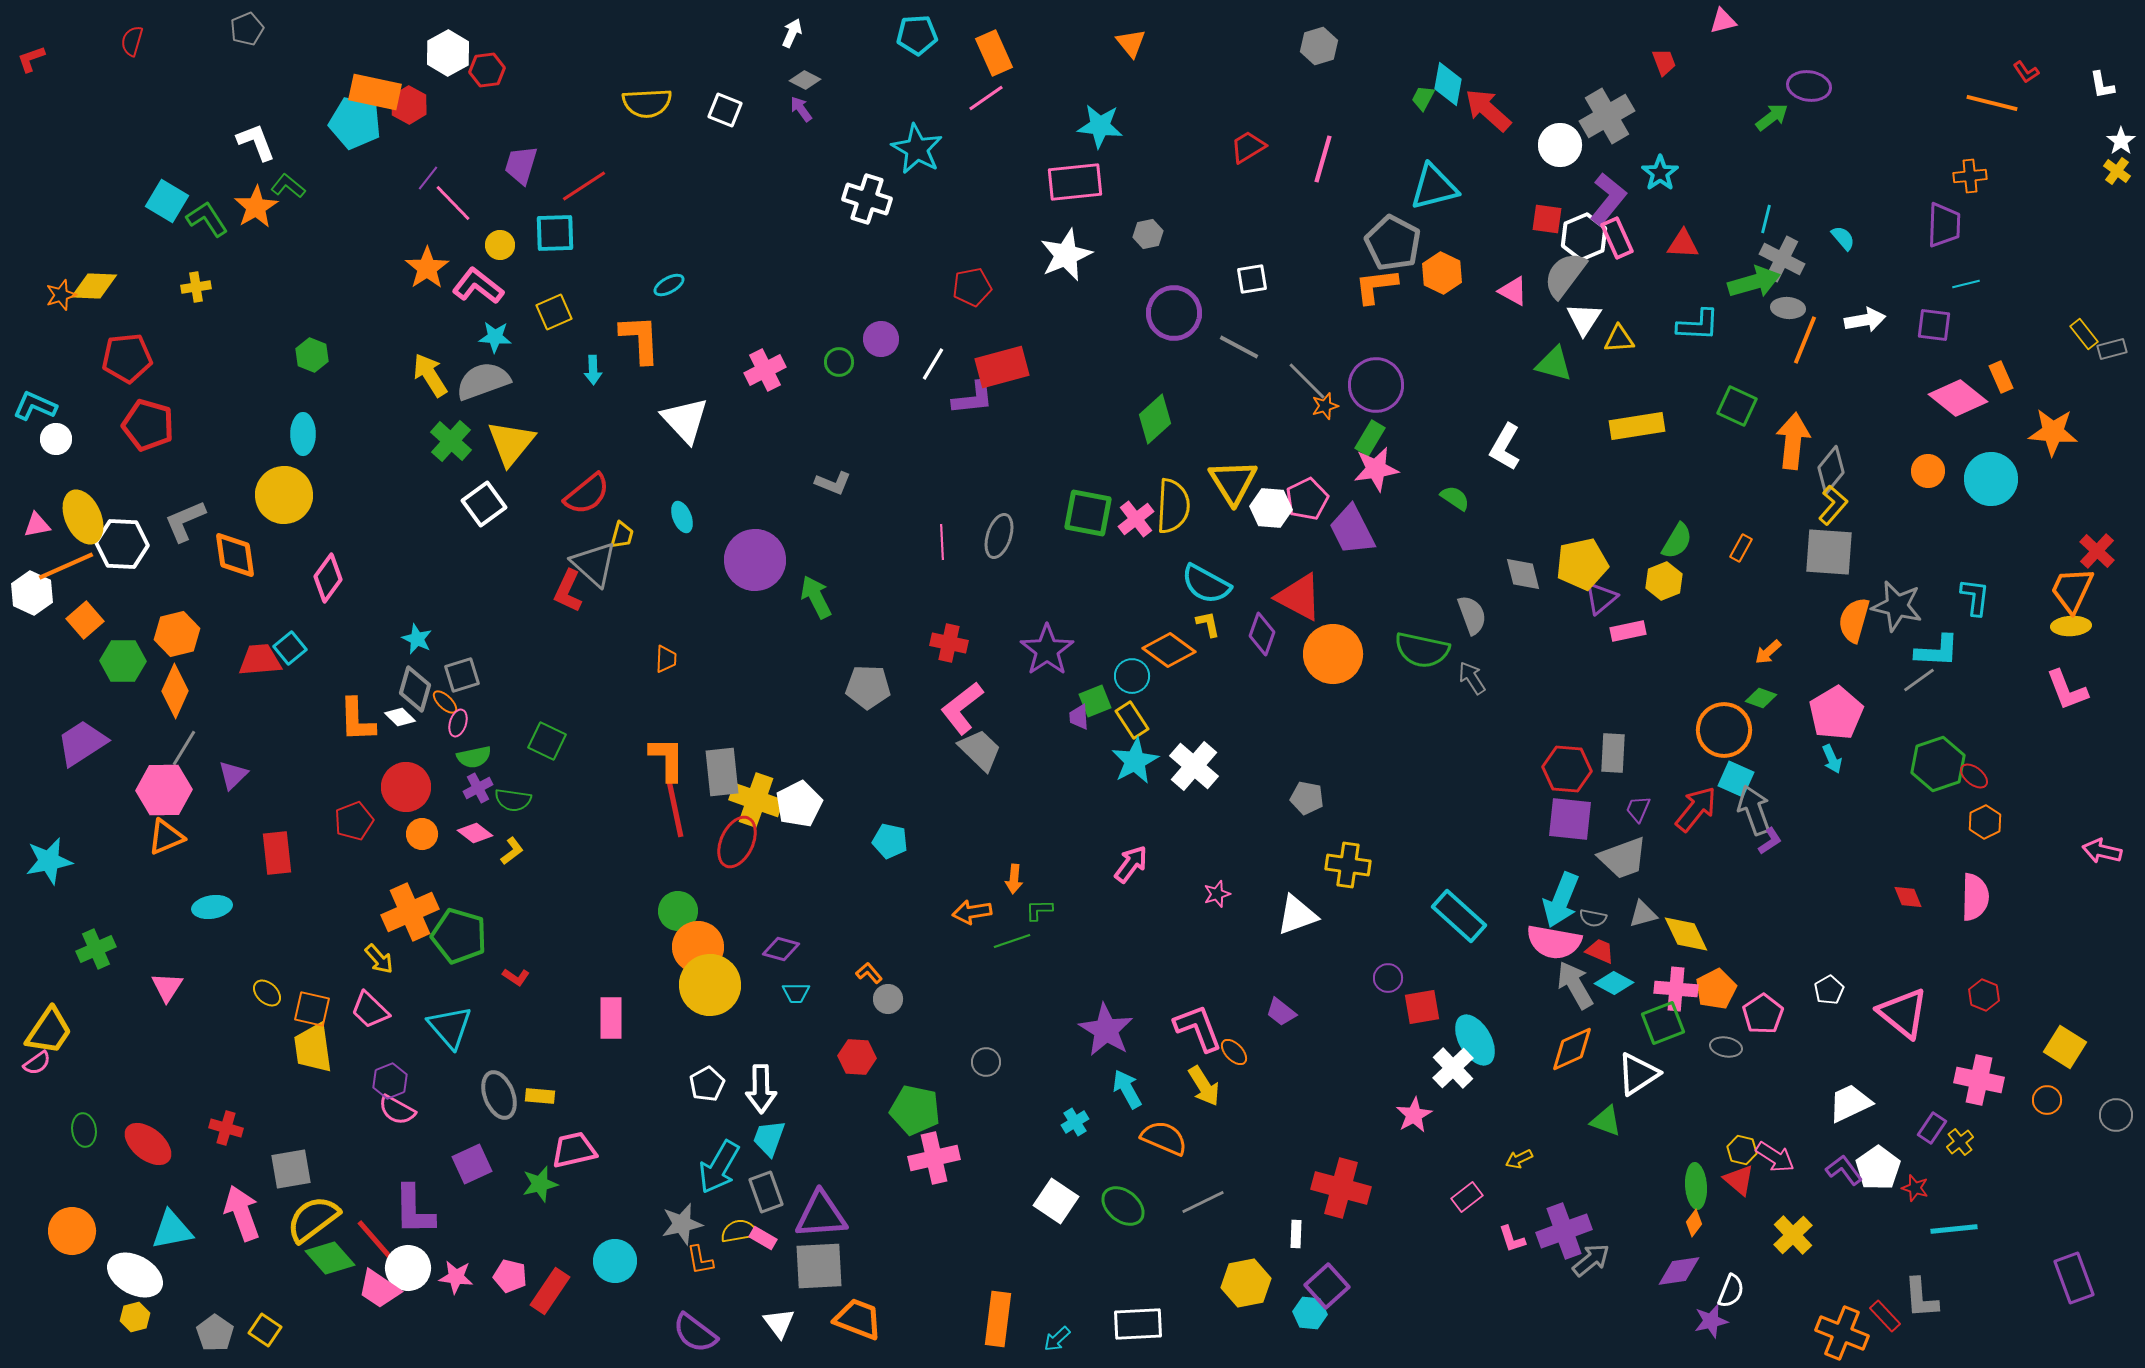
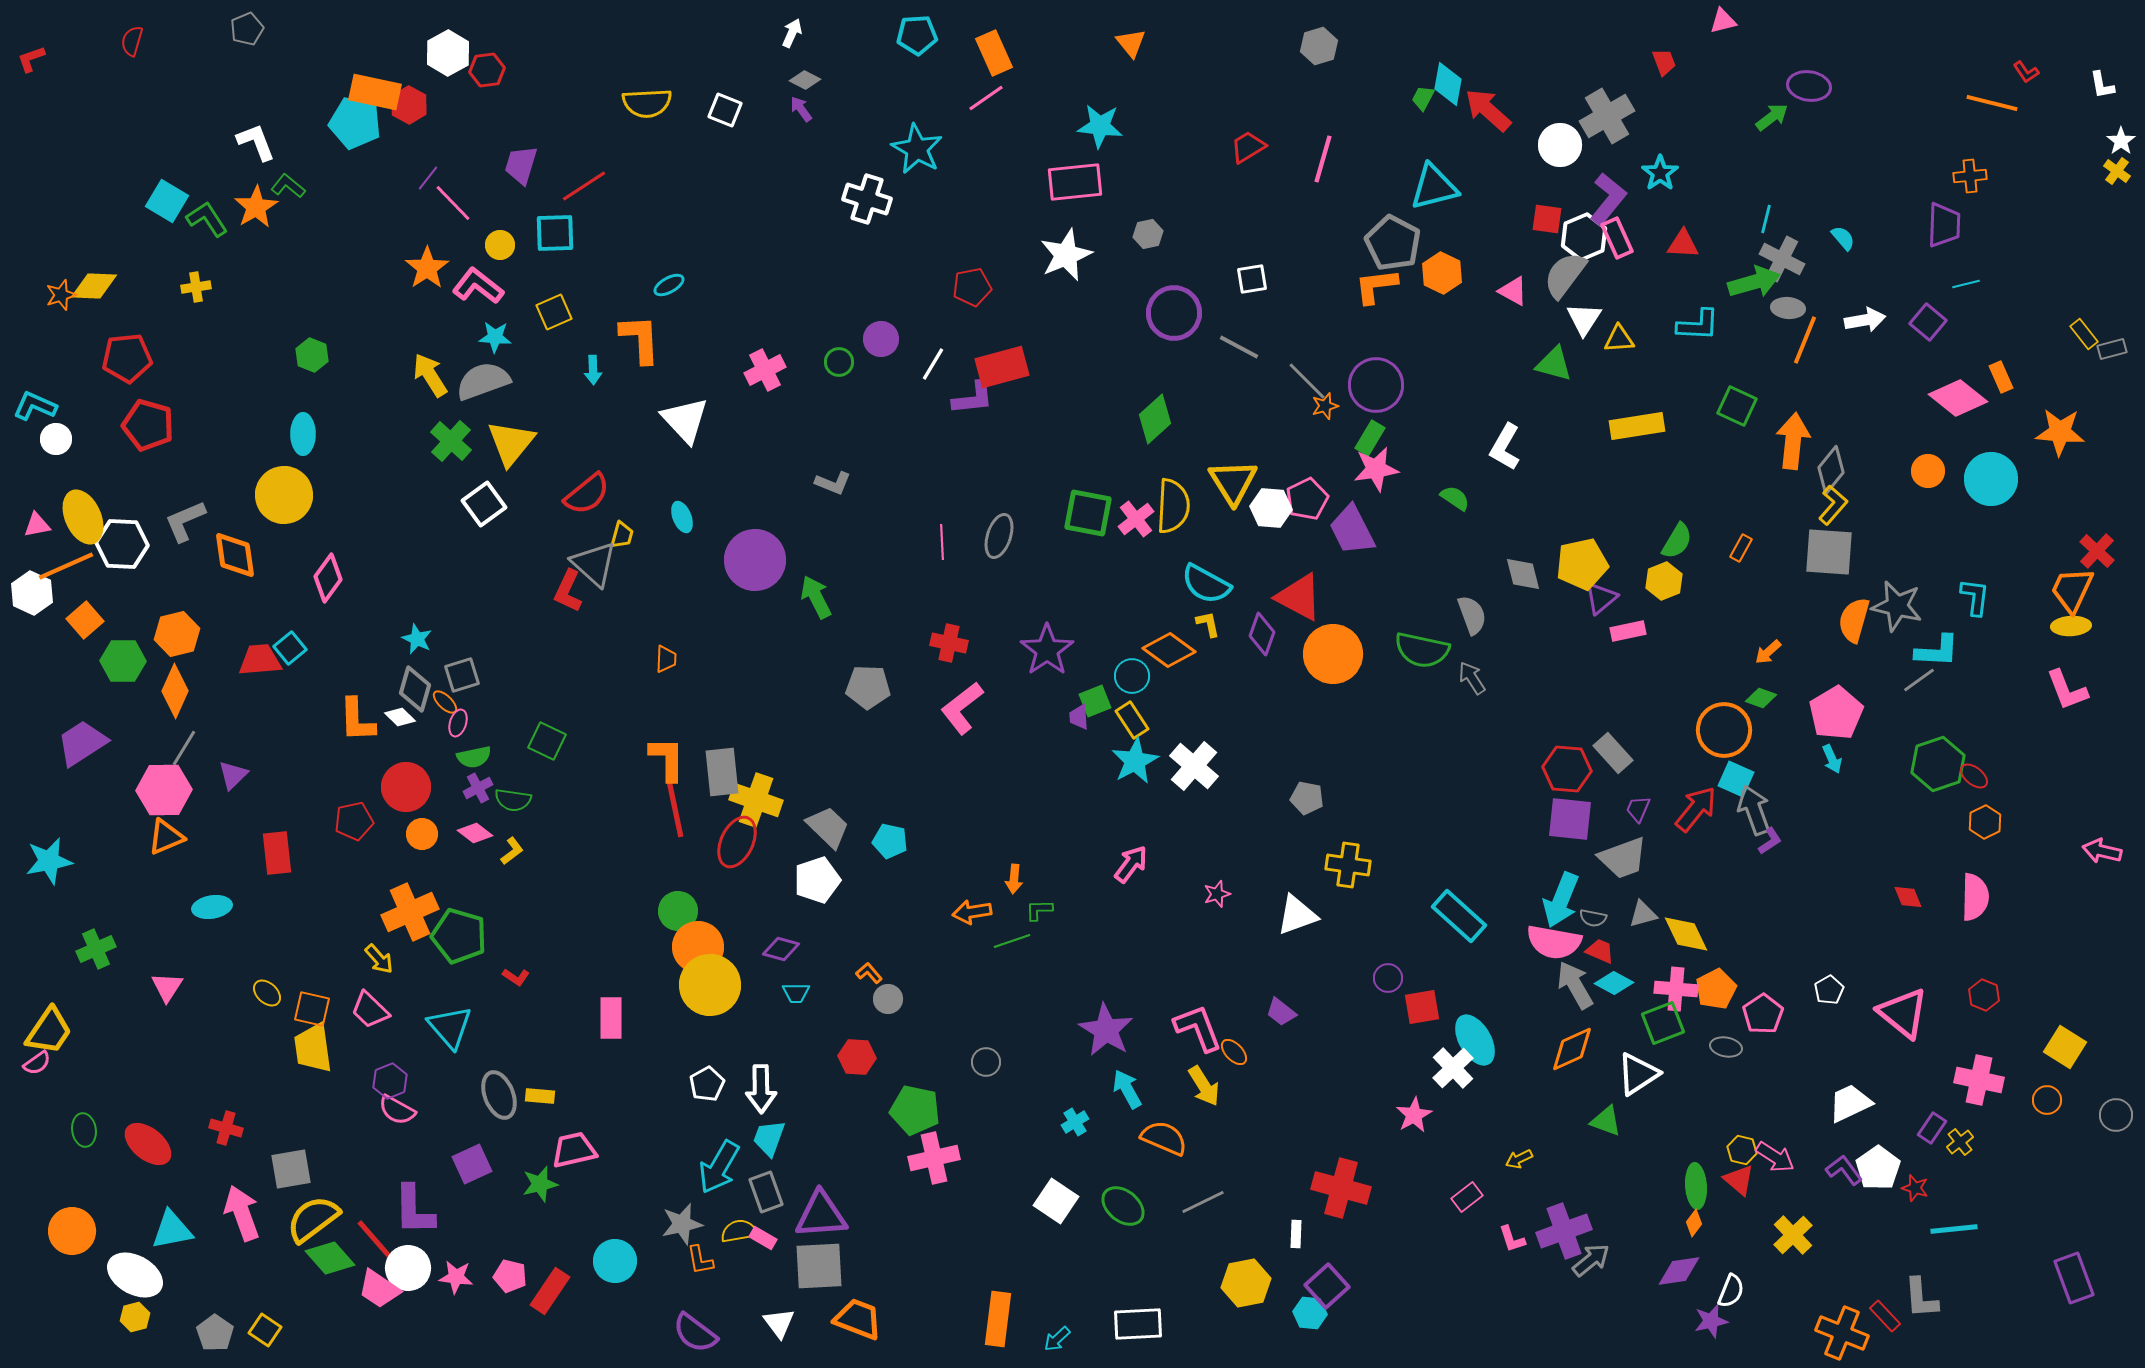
purple square at (1934, 325): moved 6 px left, 3 px up; rotated 33 degrees clockwise
orange star at (2053, 432): moved 7 px right
gray trapezoid at (980, 750): moved 152 px left, 77 px down
gray rectangle at (1613, 753): rotated 45 degrees counterclockwise
white pentagon at (799, 804): moved 18 px right, 76 px down; rotated 9 degrees clockwise
red pentagon at (354, 821): rotated 9 degrees clockwise
